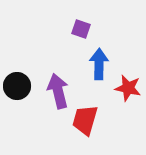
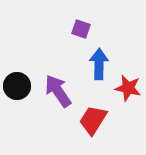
purple arrow: rotated 20 degrees counterclockwise
red trapezoid: moved 8 px right; rotated 16 degrees clockwise
